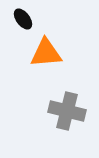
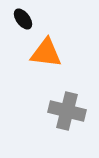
orange triangle: rotated 12 degrees clockwise
